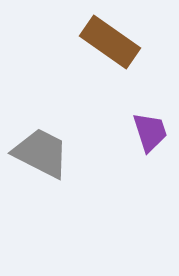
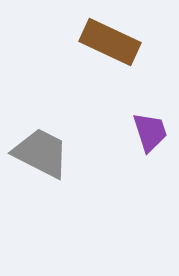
brown rectangle: rotated 10 degrees counterclockwise
